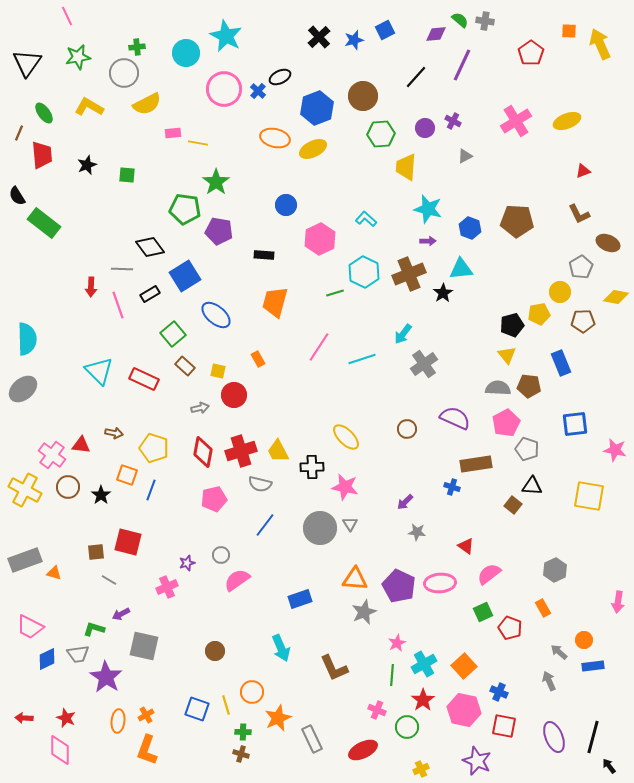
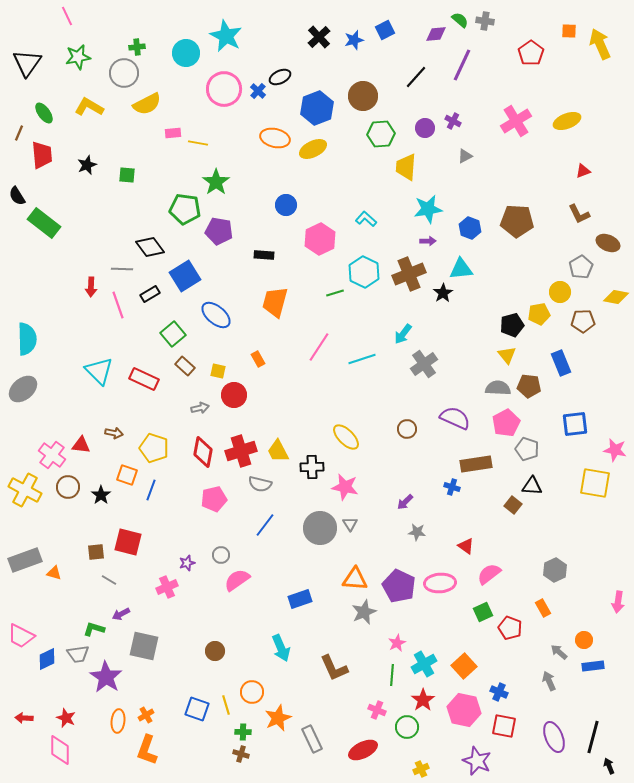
cyan star at (428, 209): rotated 24 degrees counterclockwise
yellow square at (589, 496): moved 6 px right, 13 px up
pink trapezoid at (30, 627): moved 9 px left, 9 px down
black arrow at (609, 766): rotated 14 degrees clockwise
